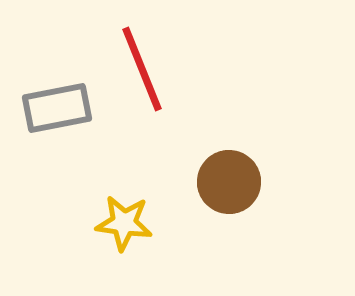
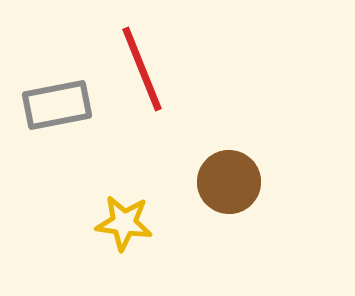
gray rectangle: moved 3 px up
